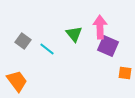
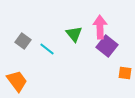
purple square: moved 1 px left; rotated 15 degrees clockwise
